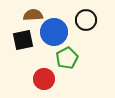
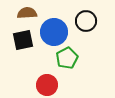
brown semicircle: moved 6 px left, 2 px up
black circle: moved 1 px down
red circle: moved 3 px right, 6 px down
